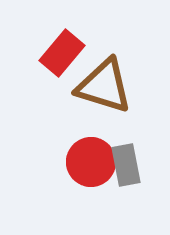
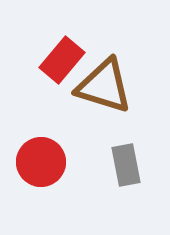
red rectangle: moved 7 px down
red circle: moved 50 px left
